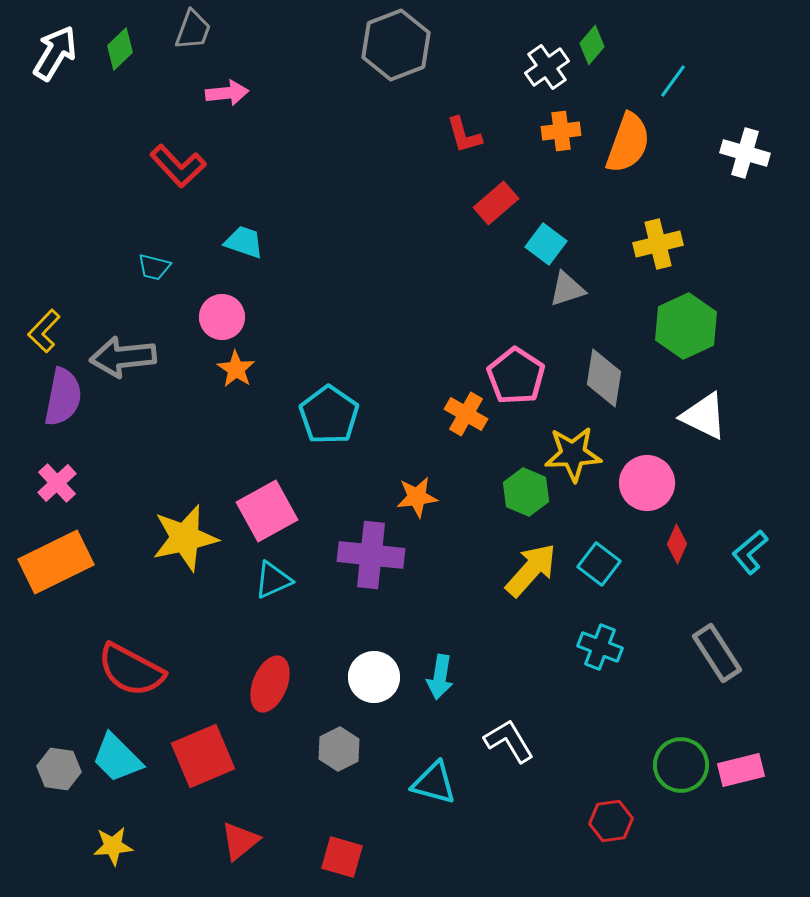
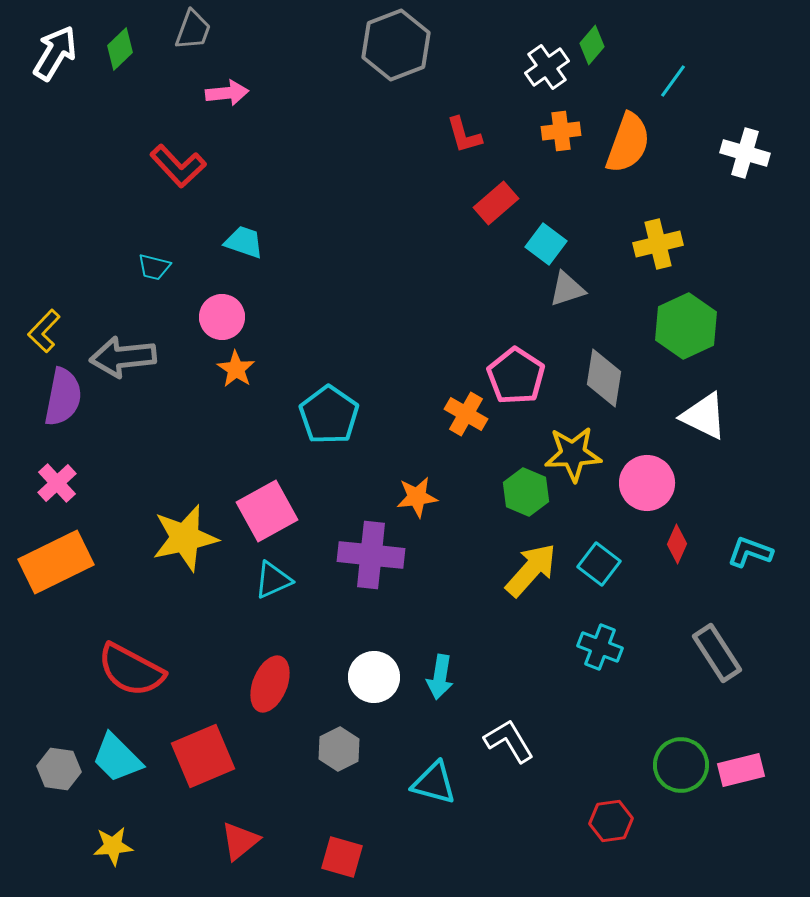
cyan L-shape at (750, 552): rotated 60 degrees clockwise
